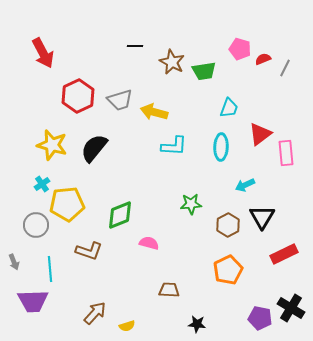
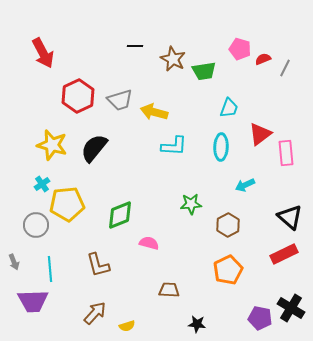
brown star: moved 1 px right, 3 px up
black triangle: moved 28 px right; rotated 20 degrees counterclockwise
brown L-shape: moved 9 px right, 14 px down; rotated 56 degrees clockwise
